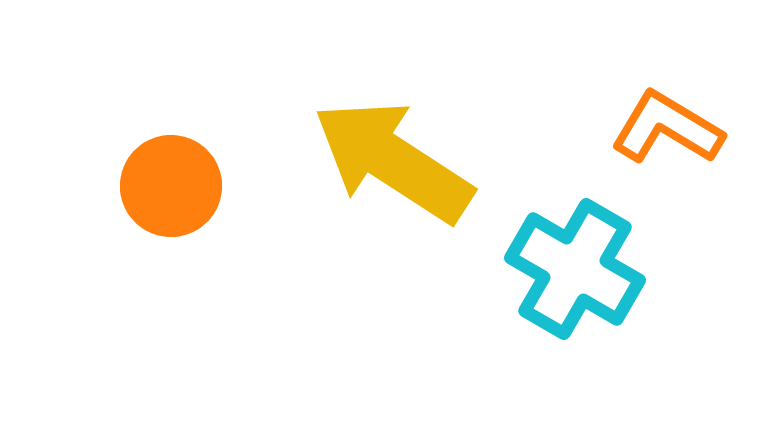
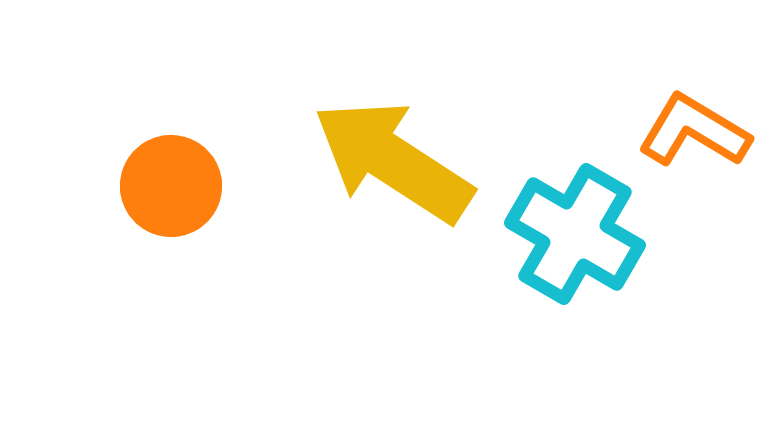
orange L-shape: moved 27 px right, 3 px down
cyan cross: moved 35 px up
